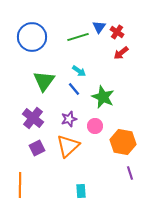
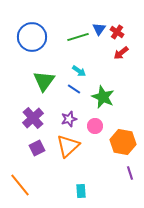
blue triangle: moved 2 px down
blue line: rotated 16 degrees counterclockwise
purple cross: rotated 10 degrees clockwise
orange line: rotated 40 degrees counterclockwise
